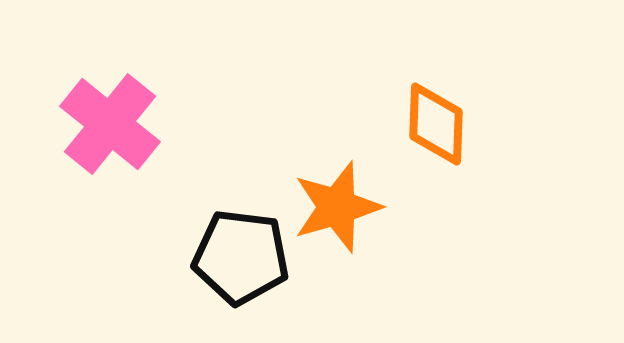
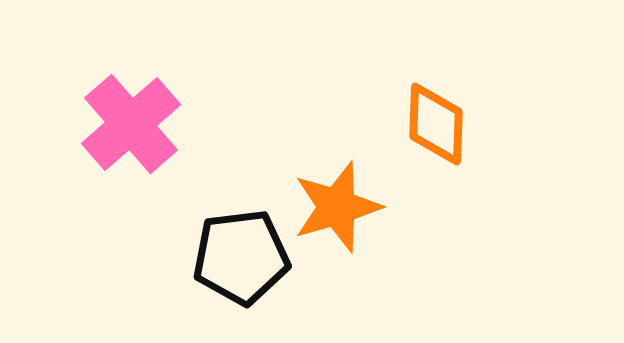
pink cross: moved 21 px right; rotated 10 degrees clockwise
black pentagon: rotated 14 degrees counterclockwise
